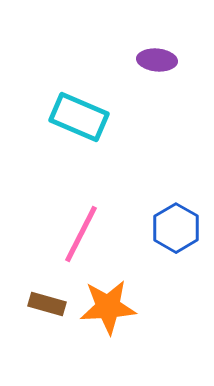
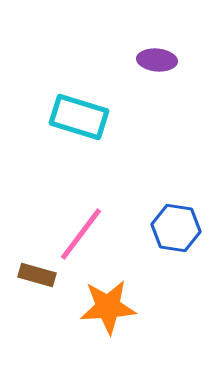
cyan rectangle: rotated 6 degrees counterclockwise
blue hexagon: rotated 21 degrees counterclockwise
pink line: rotated 10 degrees clockwise
brown rectangle: moved 10 px left, 29 px up
